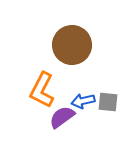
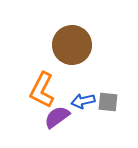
purple semicircle: moved 5 px left
